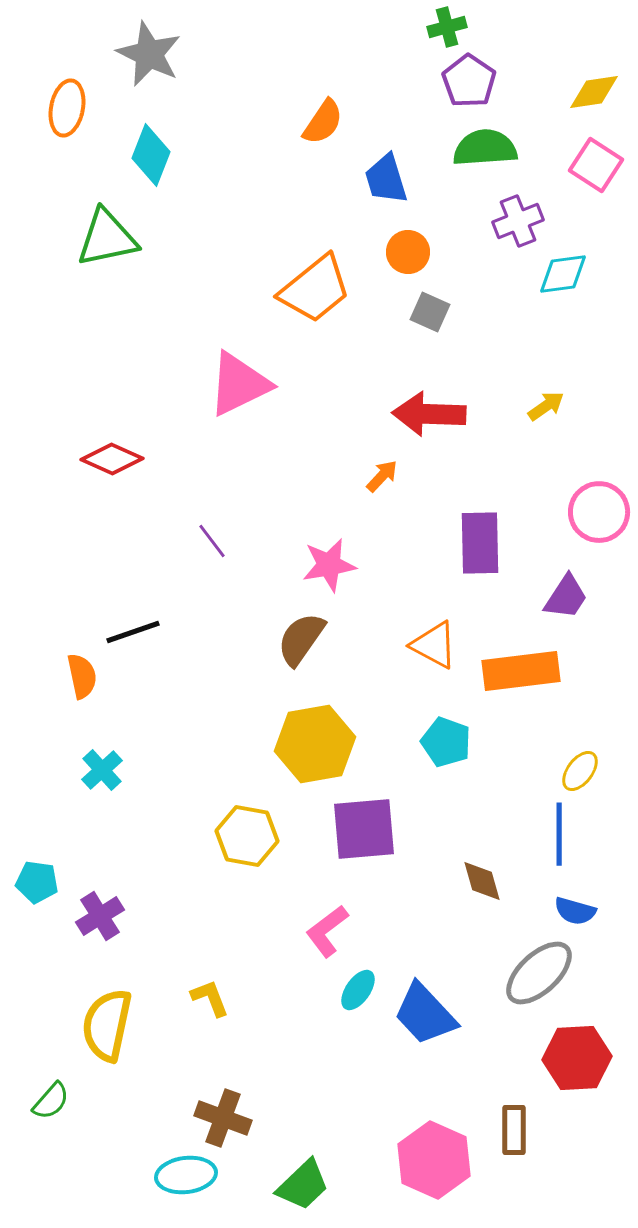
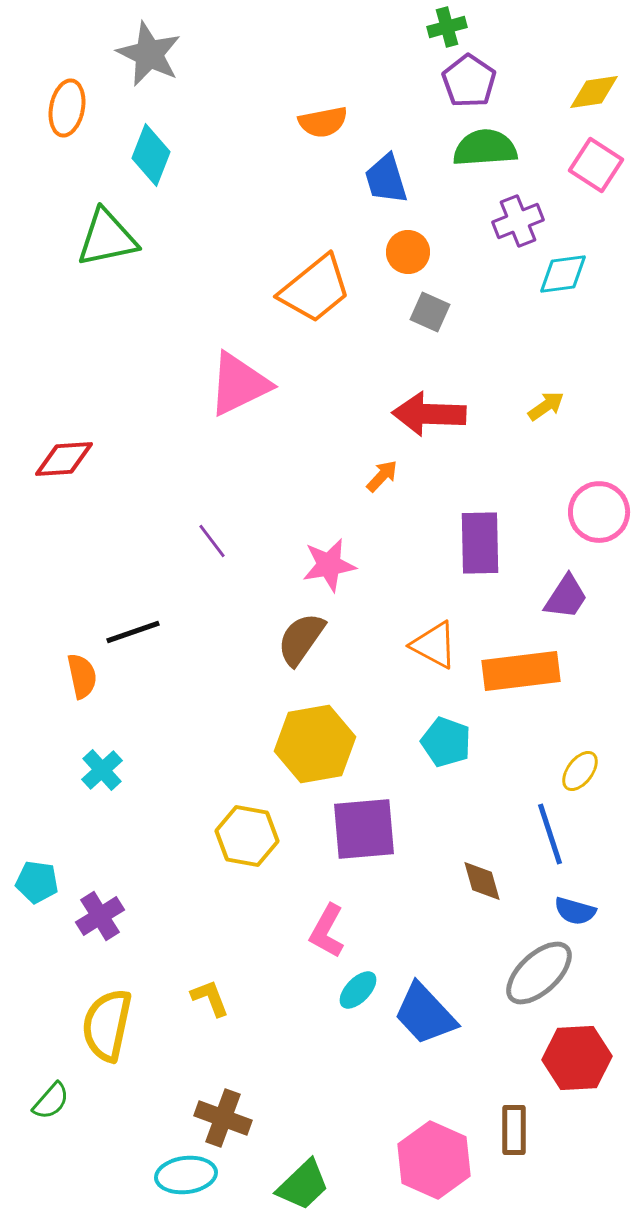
orange semicircle at (323, 122): rotated 45 degrees clockwise
red diamond at (112, 459): moved 48 px left; rotated 28 degrees counterclockwise
blue line at (559, 834): moved 9 px left; rotated 18 degrees counterclockwise
pink L-shape at (327, 931): rotated 24 degrees counterclockwise
cyan ellipse at (358, 990): rotated 9 degrees clockwise
